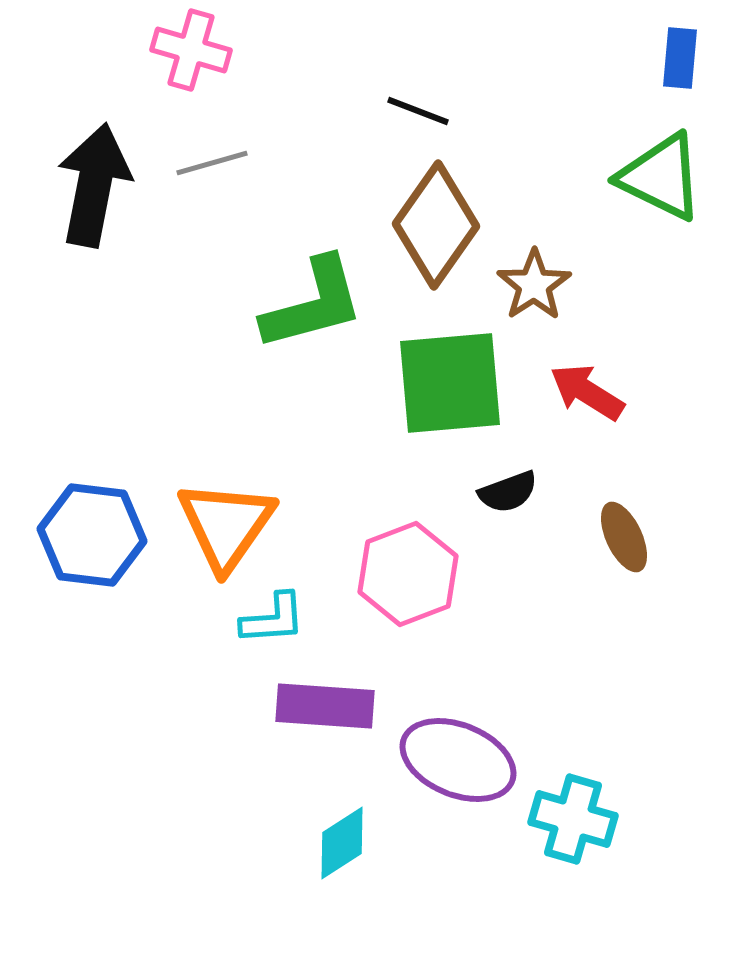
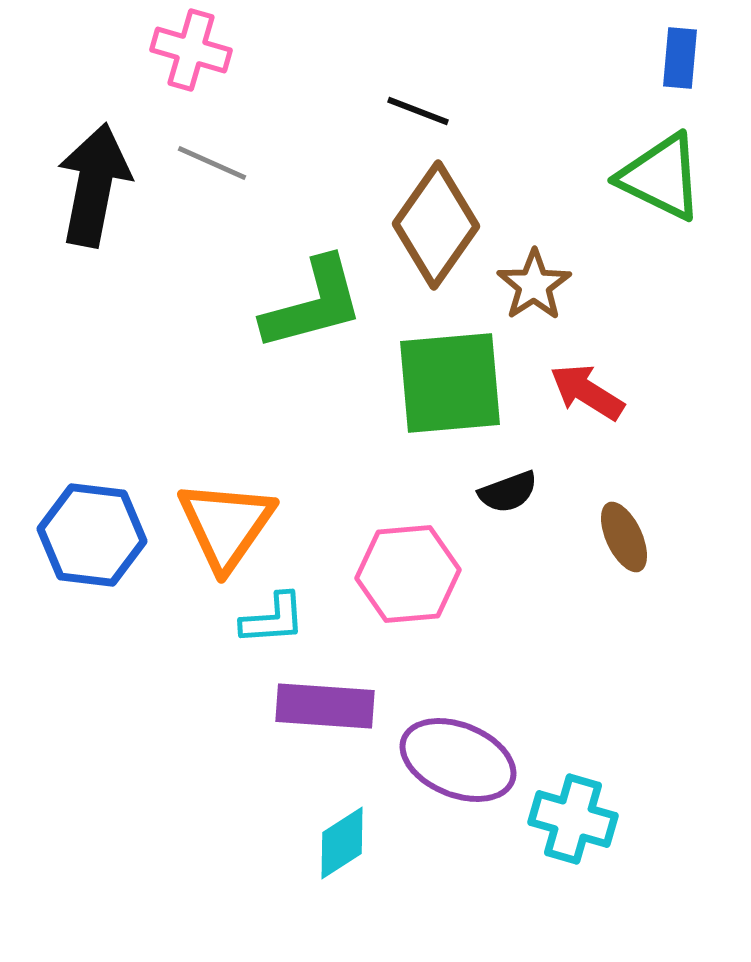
gray line: rotated 40 degrees clockwise
pink hexagon: rotated 16 degrees clockwise
